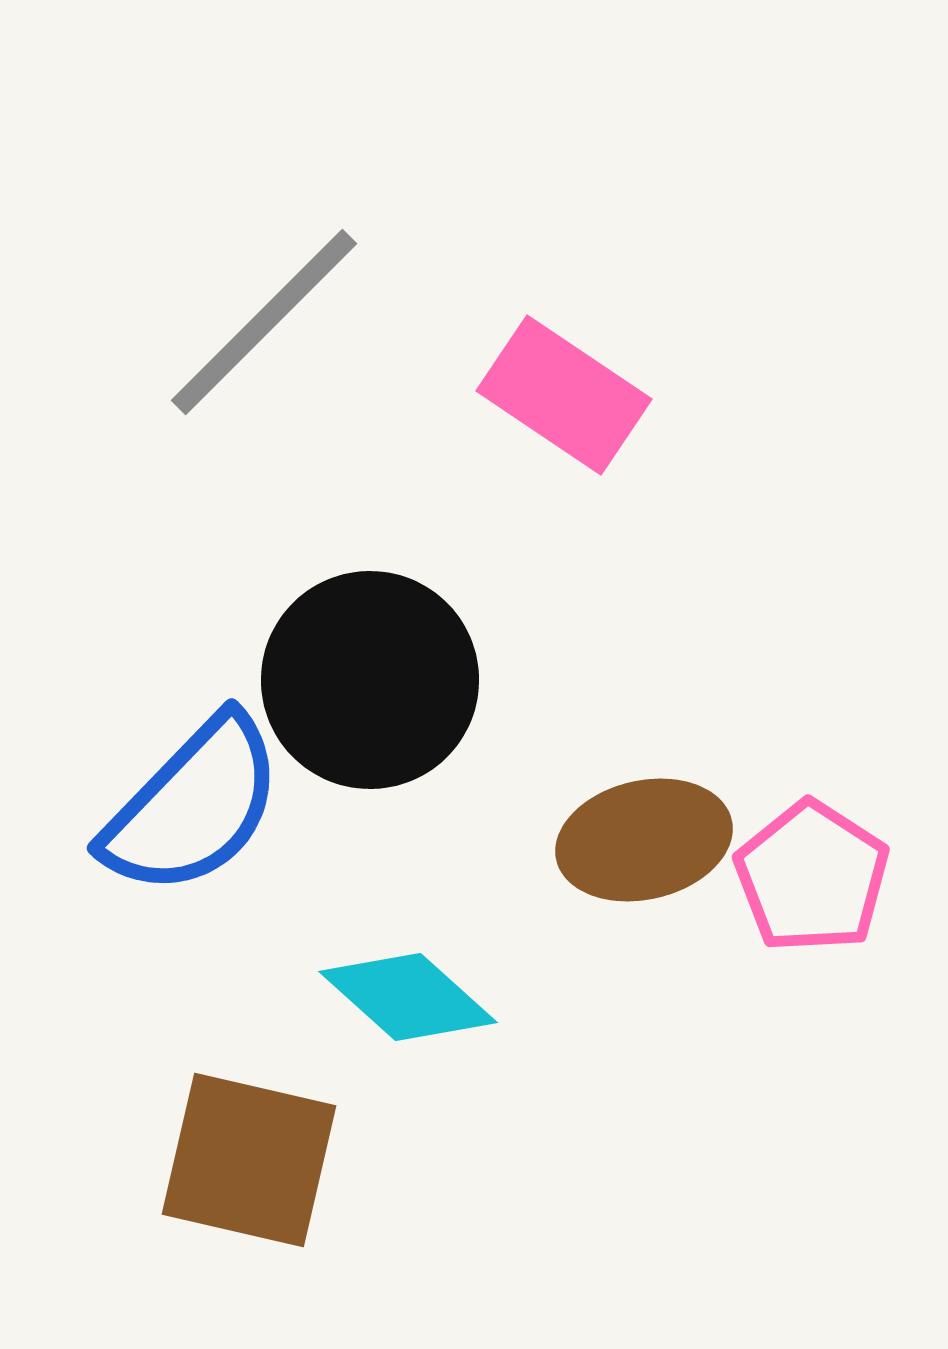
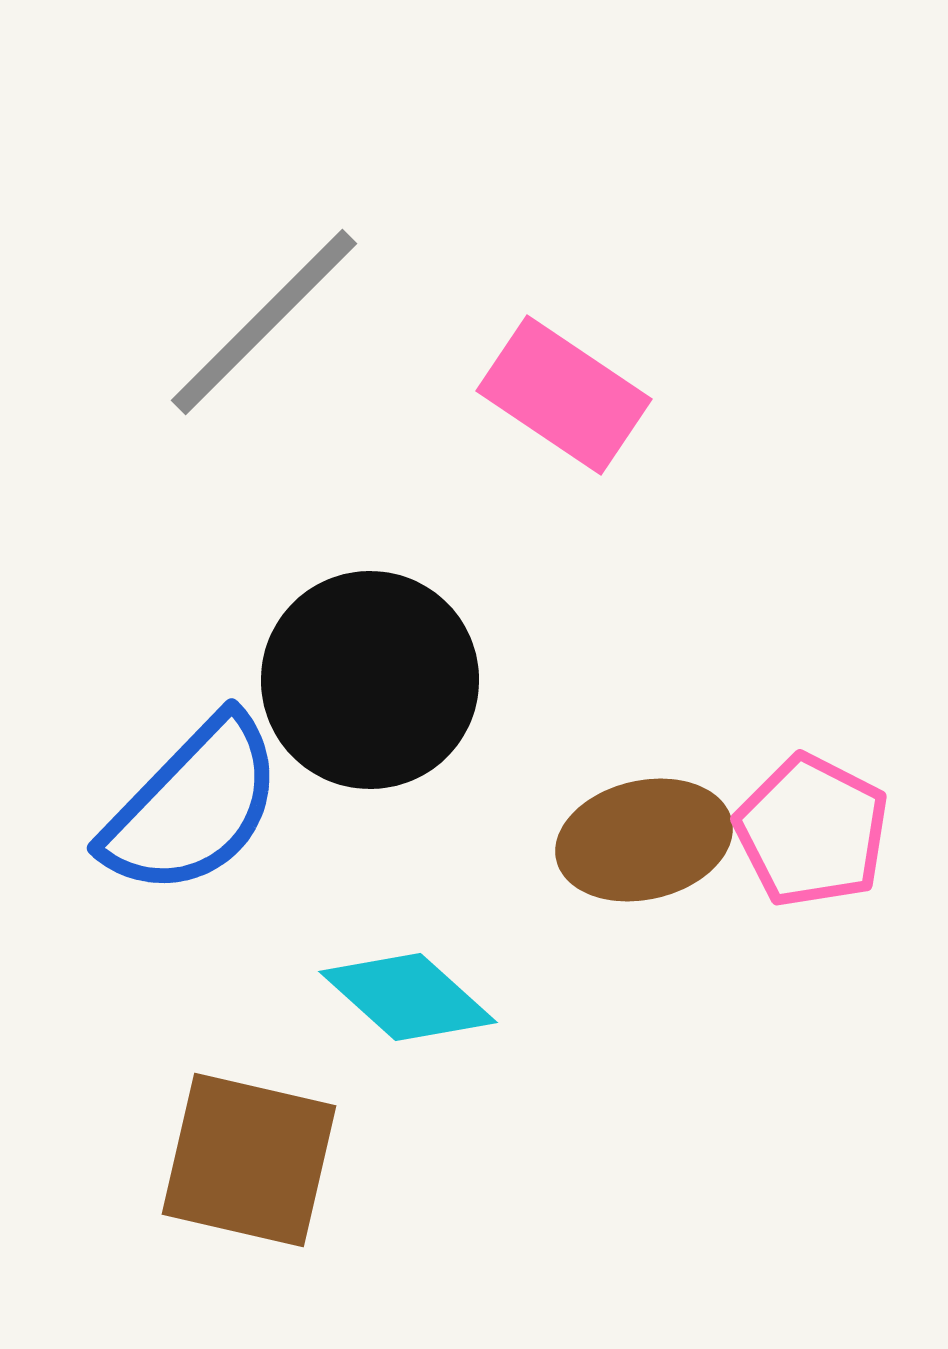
pink pentagon: moved 46 px up; rotated 6 degrees counterclockwise
